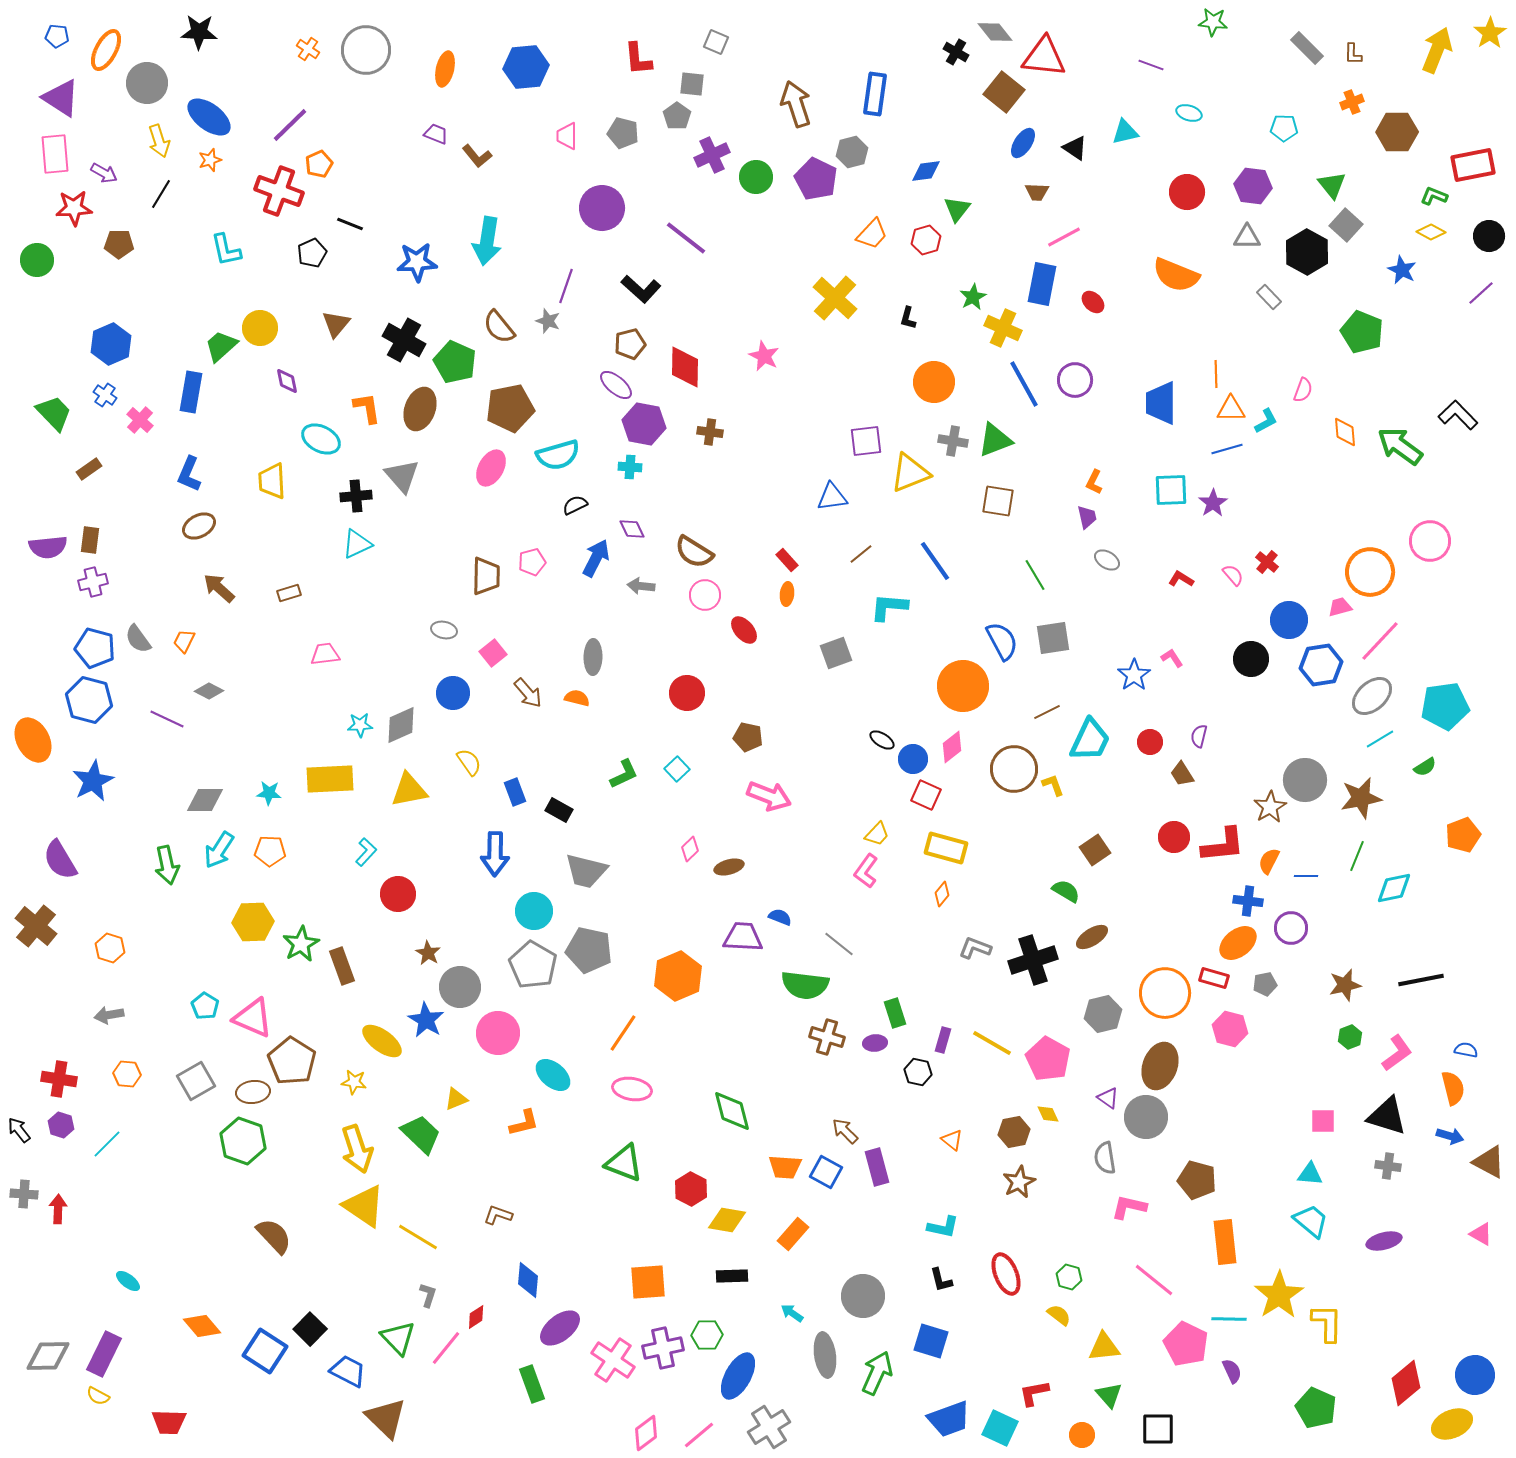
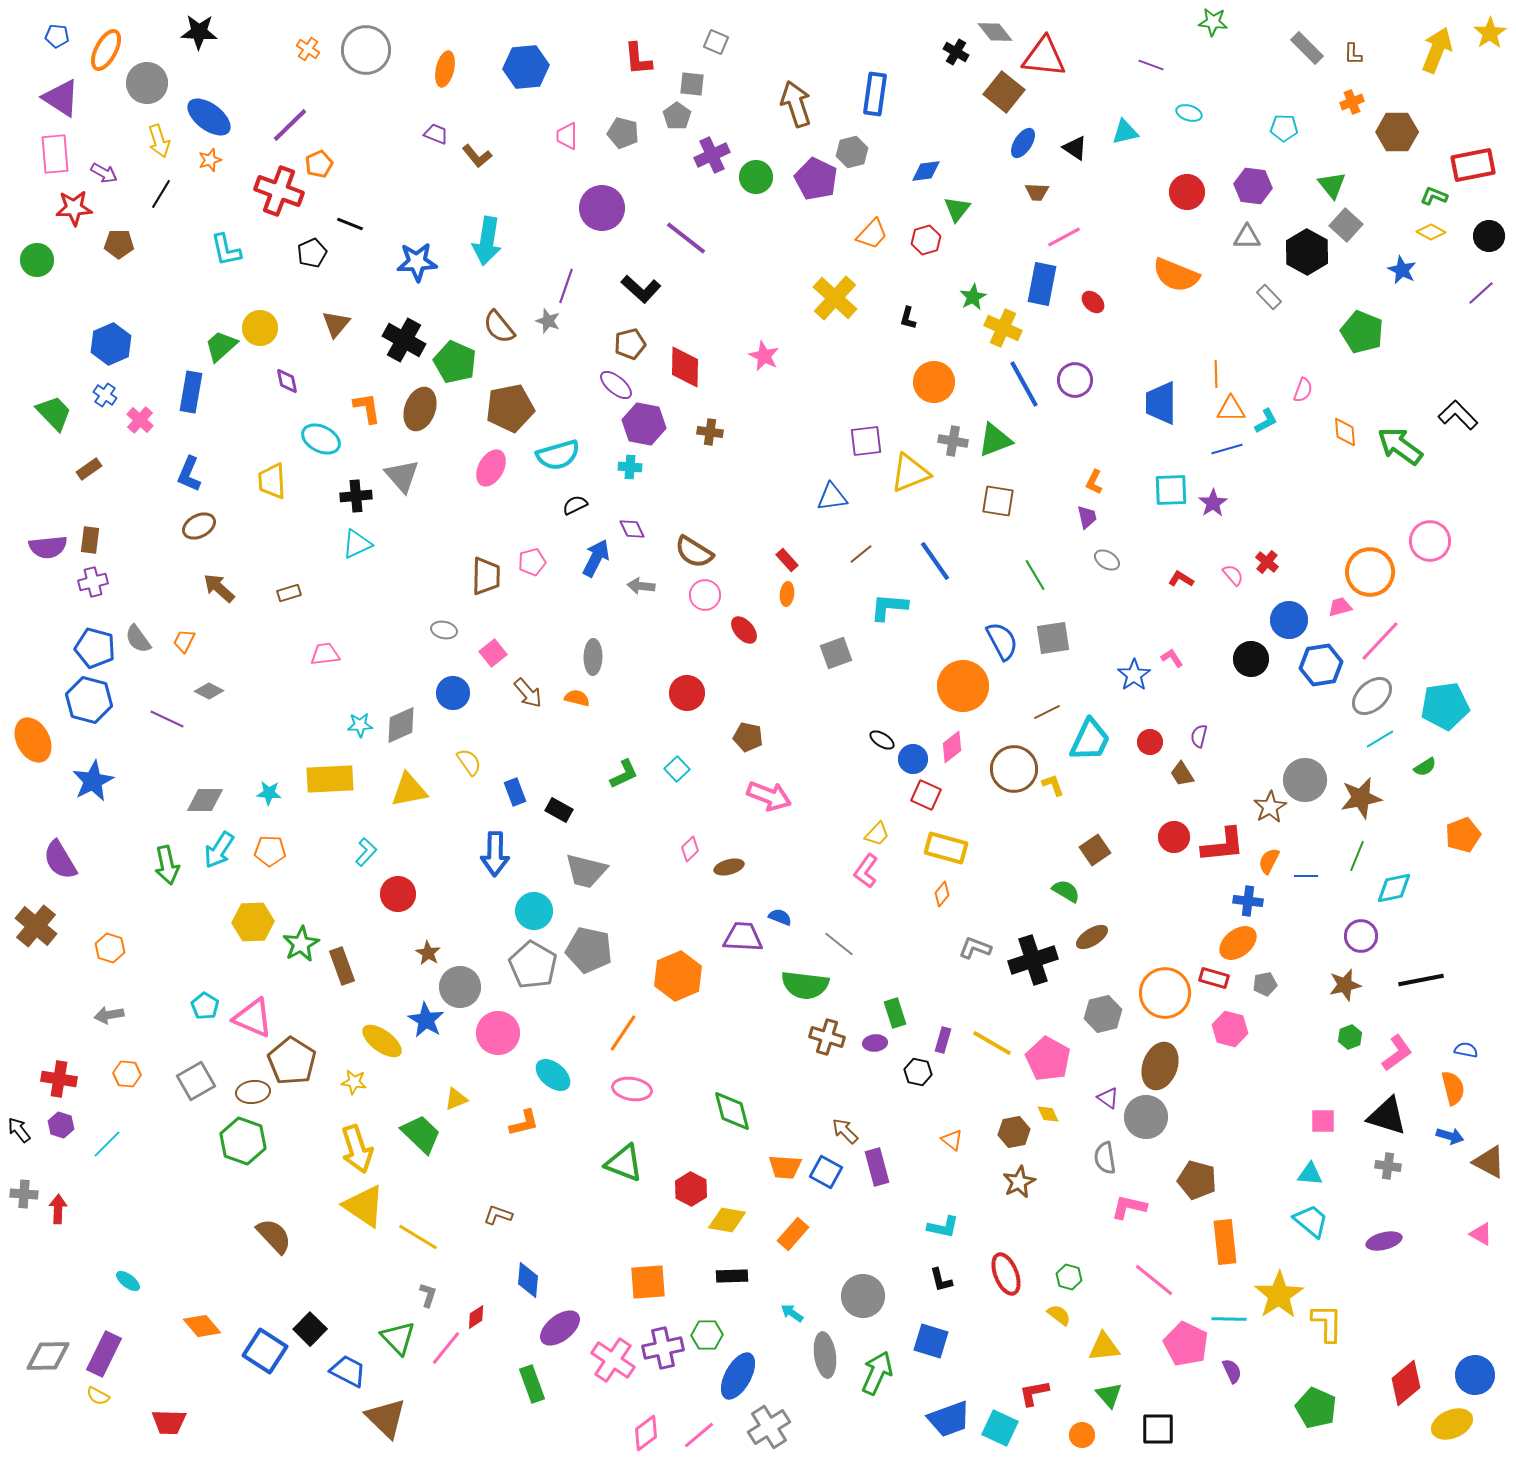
purple circle at (1291, 928): moved 70 px right, 8 px down
